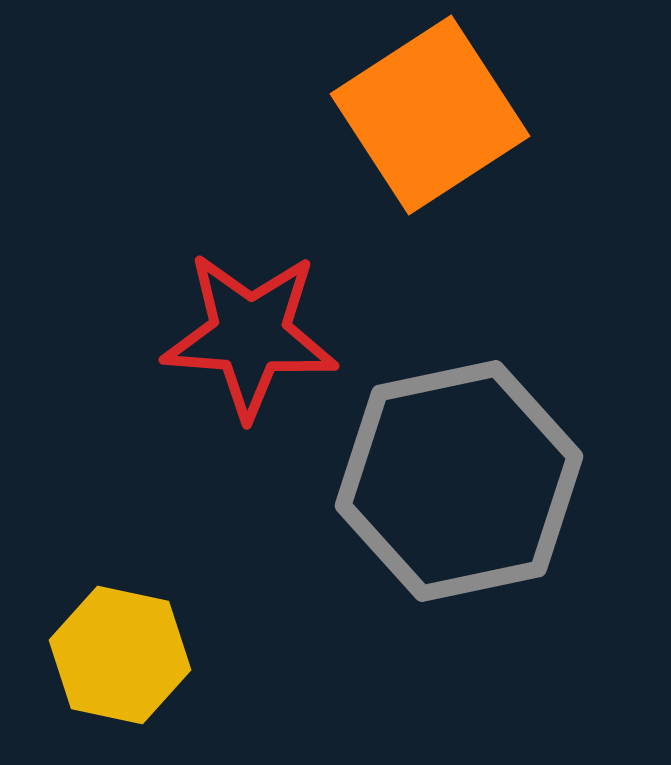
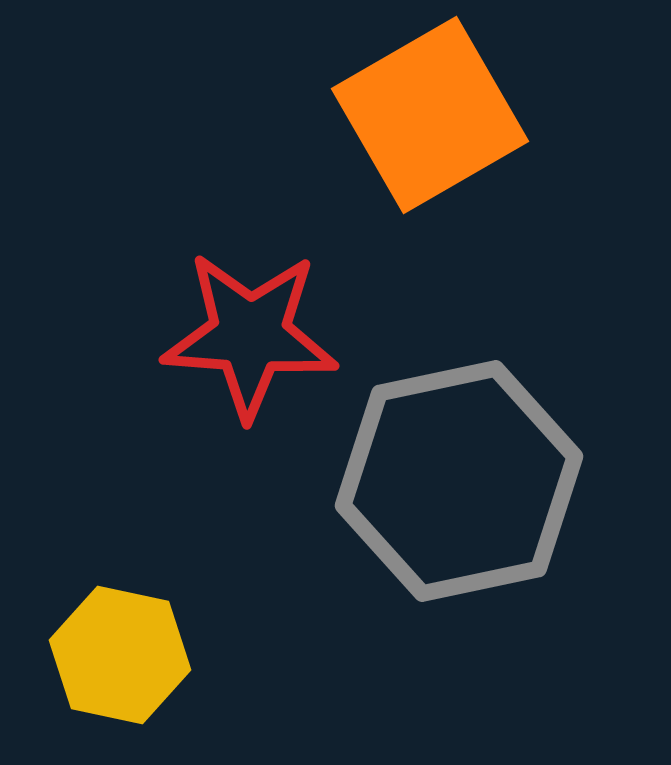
orange square: rotated 3 degrees clockwise
